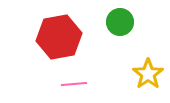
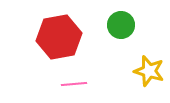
green circle: moved 1 px right, 3 px down
yellow star: moved 1 px right, 3 px up; rotated 20 degrees counterclockwise
